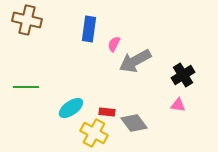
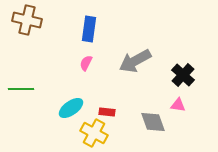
pink semicircle: moved 28 px left, 19 px down
black cross: rotated 15 degrees counterclockwise
green line: moved 5 px left, 2 px down
gray diamond: moved 19 px right, 1 px up; rotated 16 degrees clockwise
